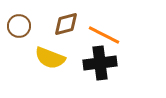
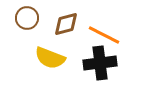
brown circle: moved 8 px right, 8 px up
